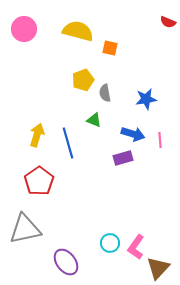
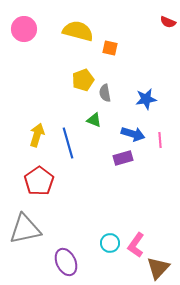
pink L-shape: moved 2 px up
purple ellipse: rotated 12 degrees clockwise
